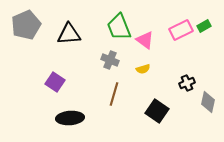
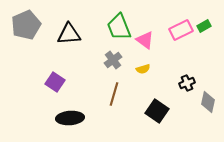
gray cross: moved 3 px right; rotated 30 degrees clockwise
